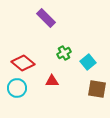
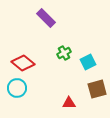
cyan square: rotated 14 degrees clockwise
red triangle: moved 17 px right, 22 px down
brown square: rotated 24 degrees counterclockwise
